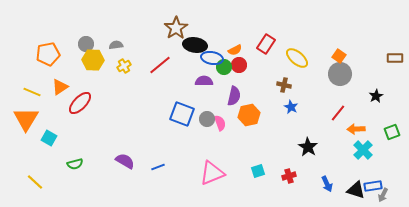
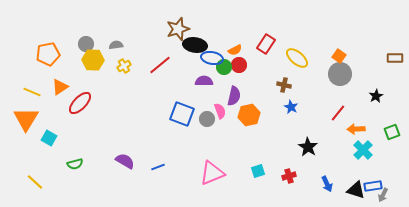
brown star at (176, 28): moved 2 px right, 1 px down; rotated 15 degrees clockwise
pink semicircle at (220, 123): moved 12 px up
